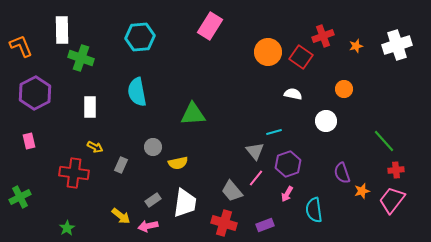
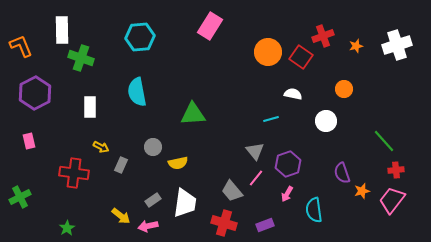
cyan line at (274, 132): moved 3 px left, 13 px up
yellow arrow at (95, 147): moved 6 px right
